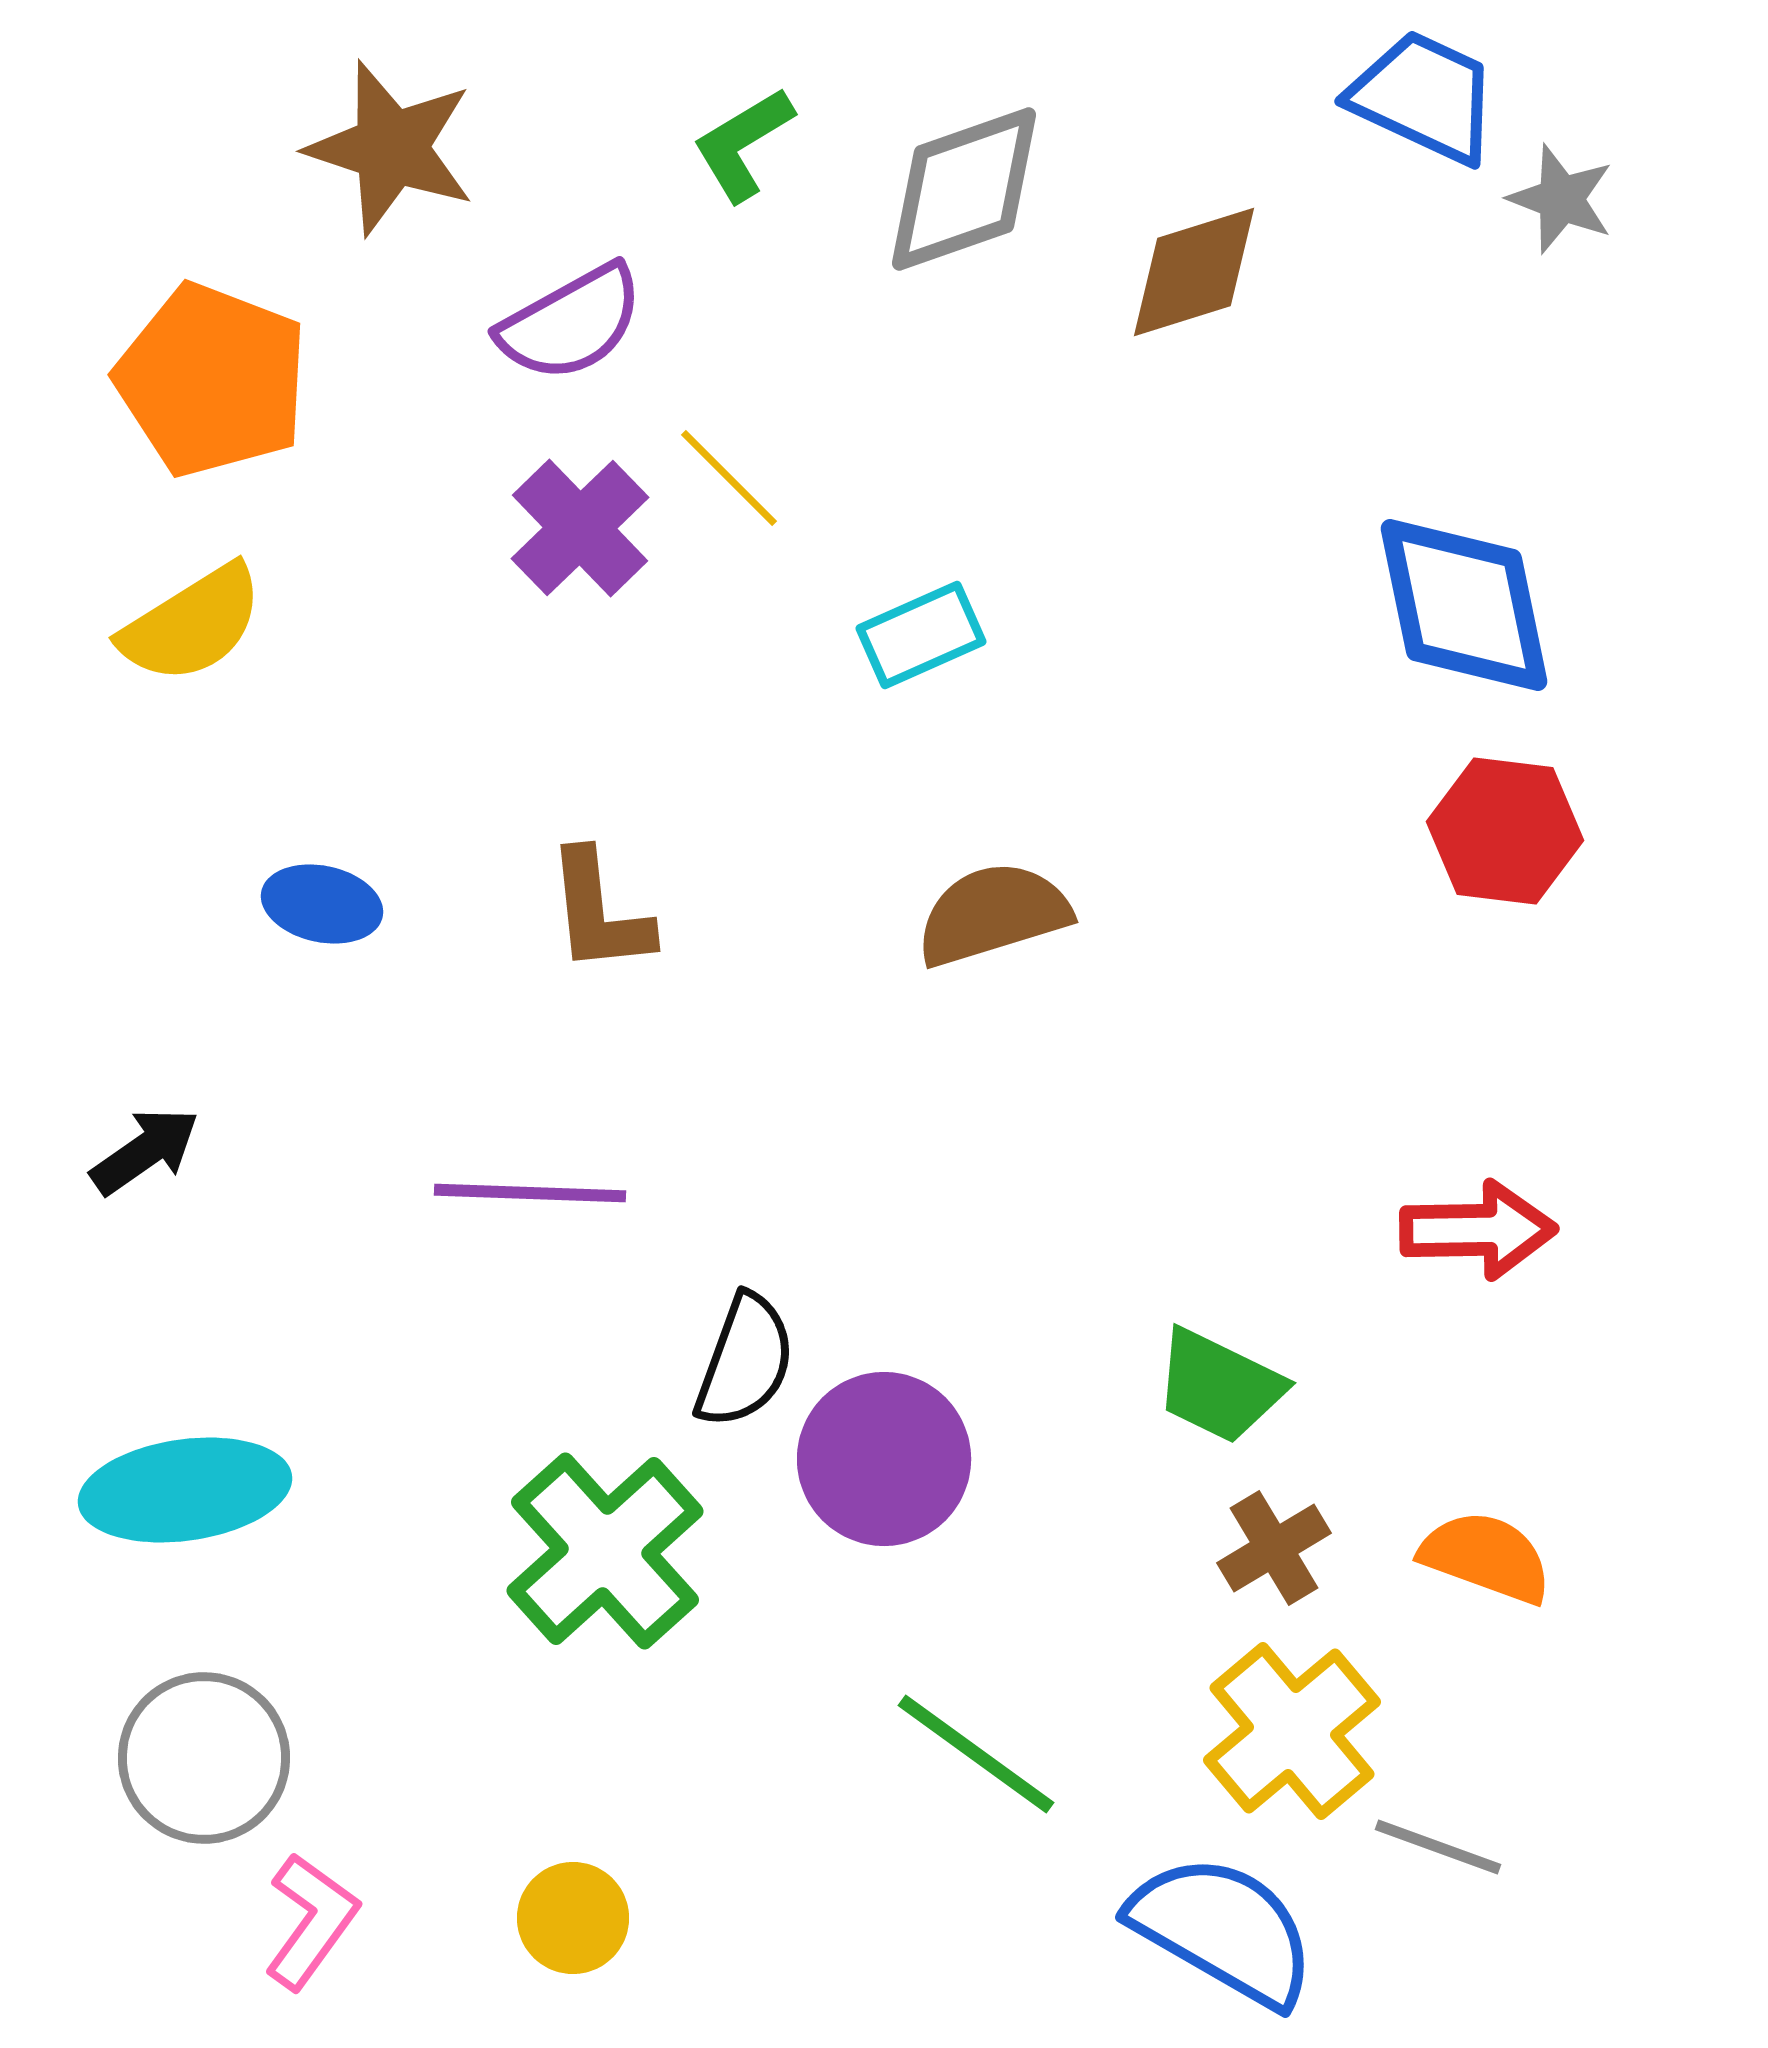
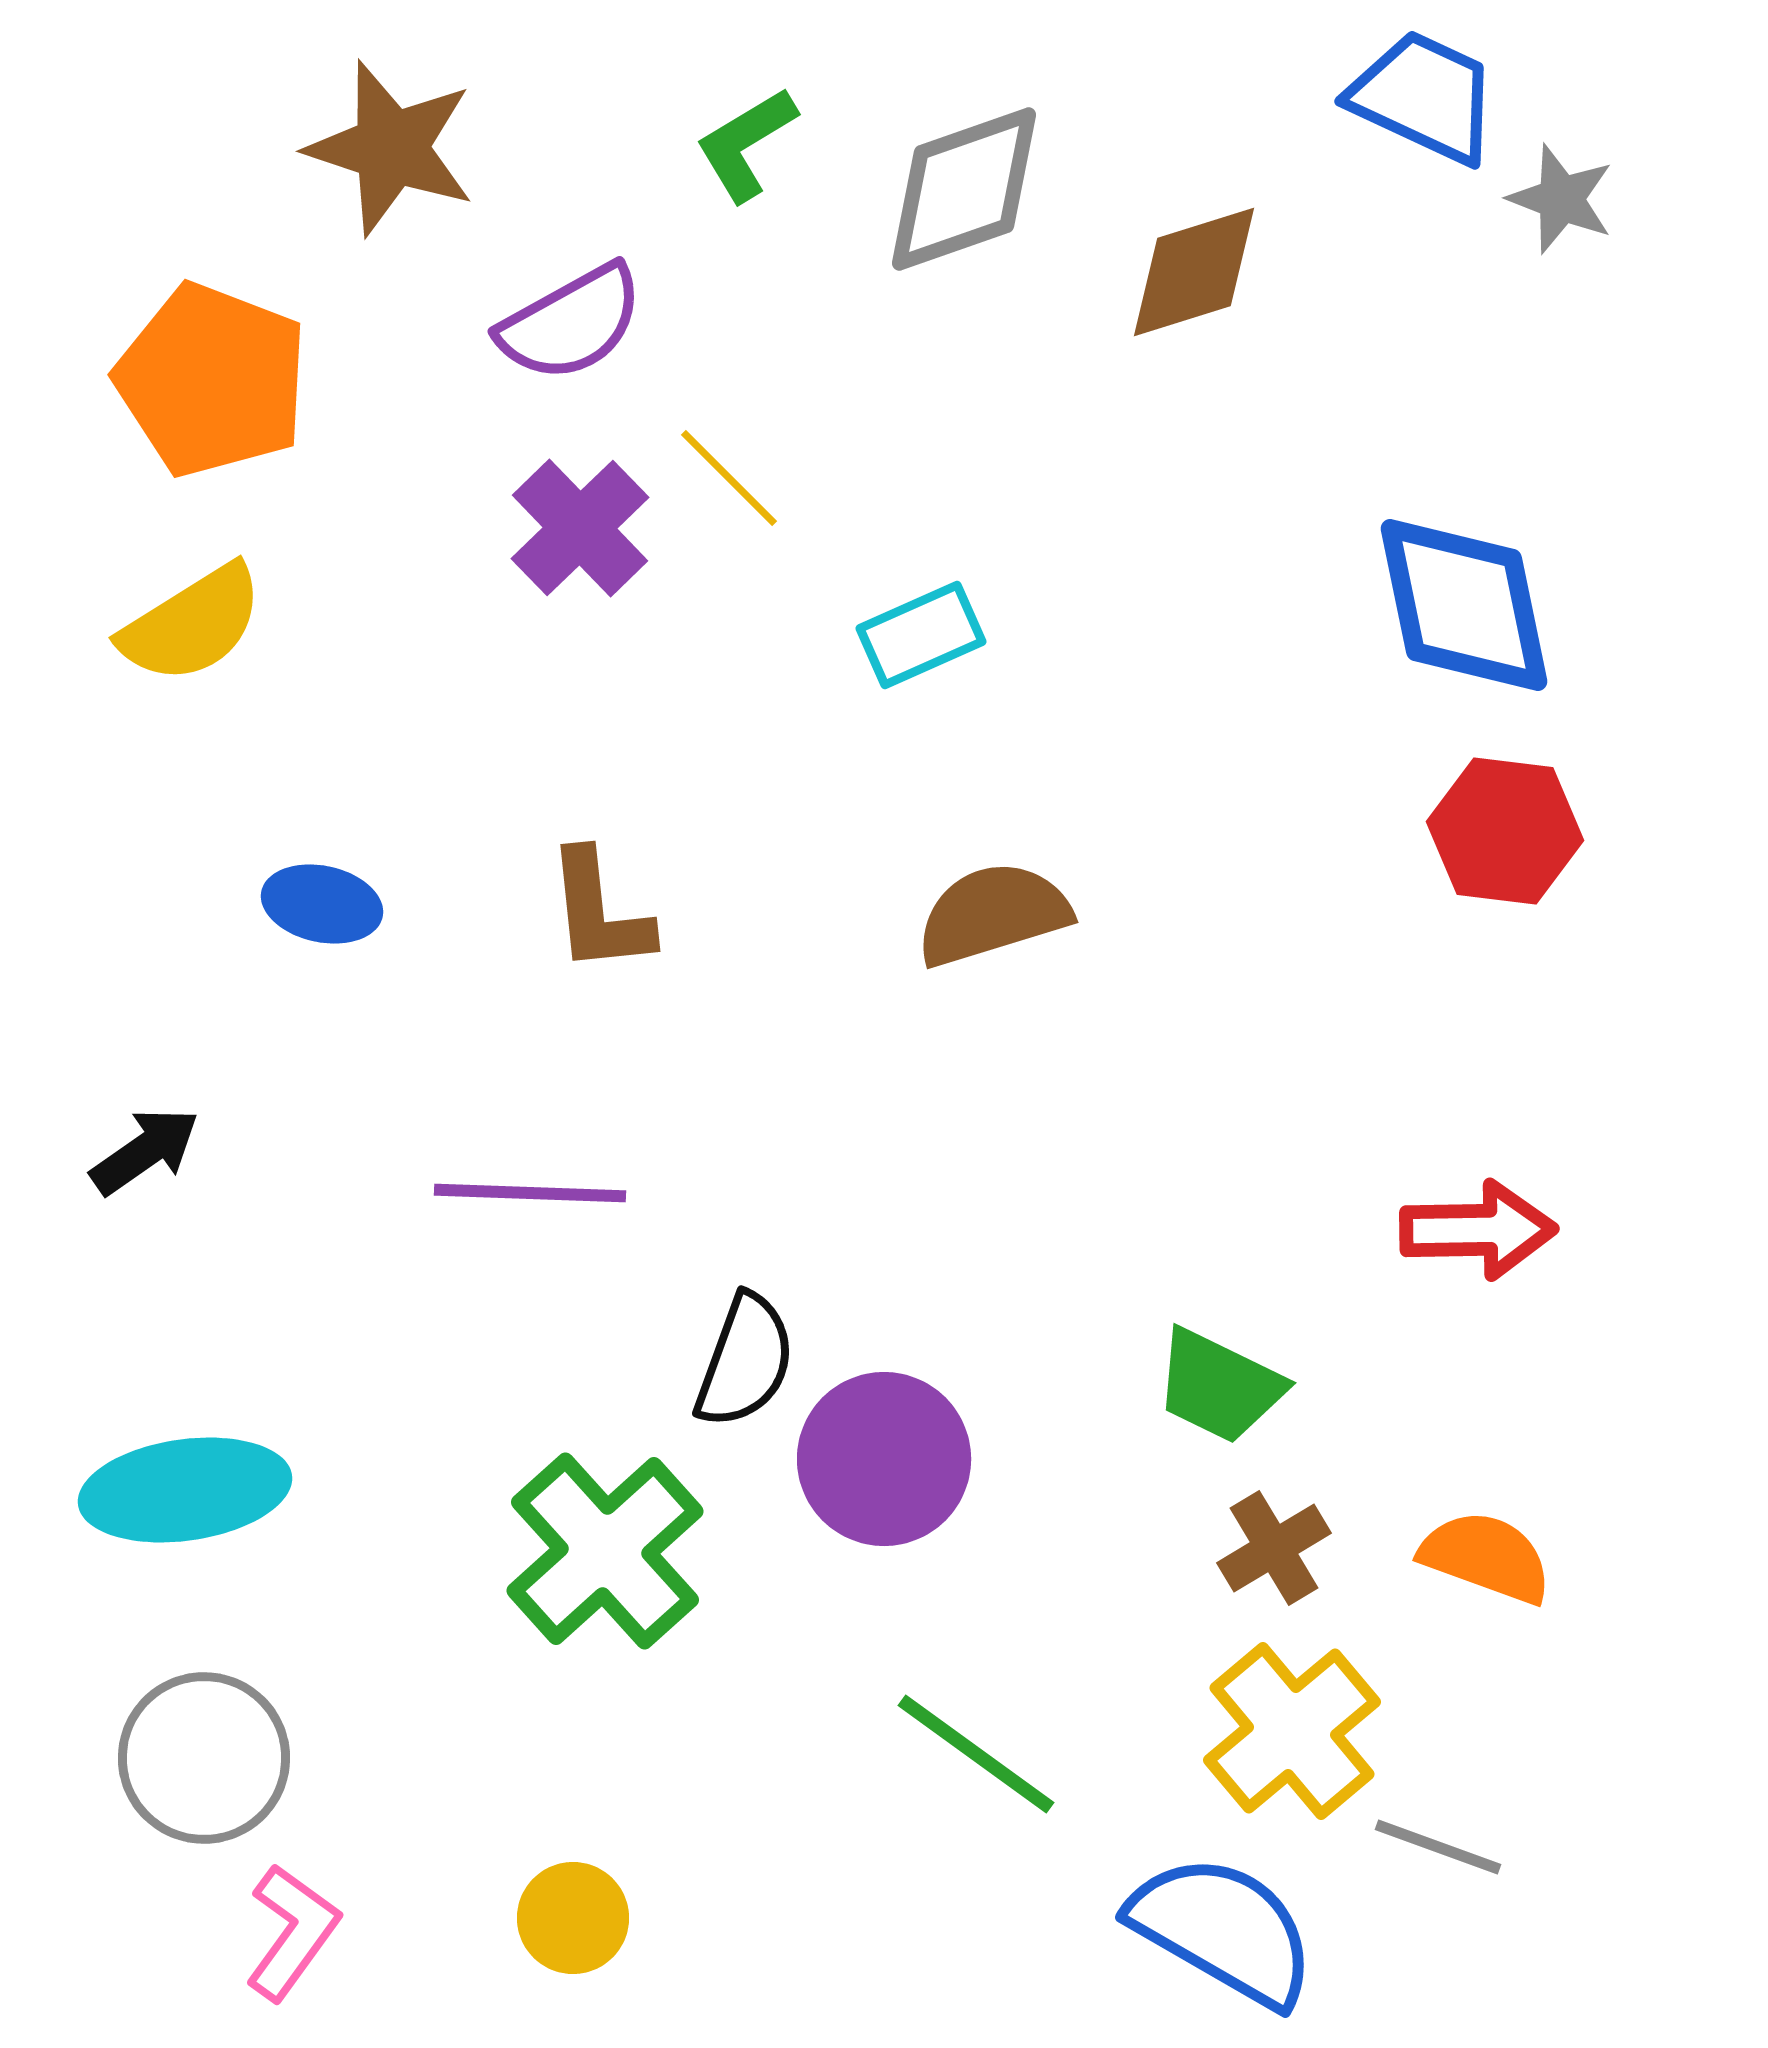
green L-shape: moved 3 px right
pink L-shape: moved 19 px left, 11 px down
